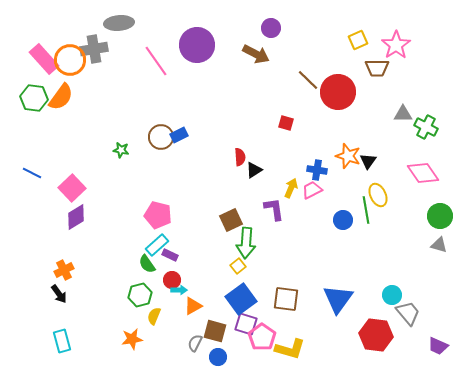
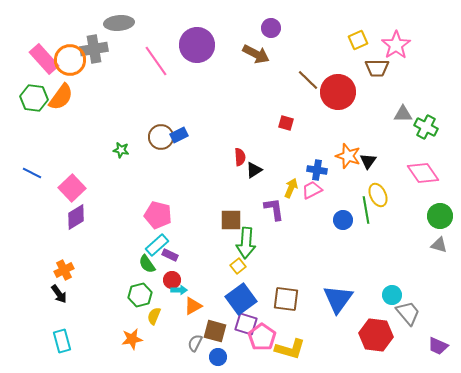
brown square at (231, 220): rotated 25 degrees clockwise
